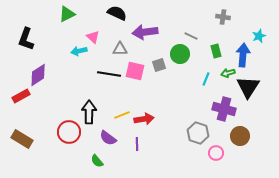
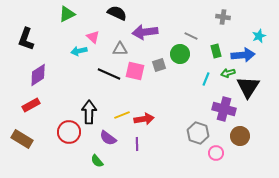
blue arrow: rotated 80 degrees clockwise
black line: rotated 15 degrees clockwise
red rectangle: moved 10 px right, 9 px down
